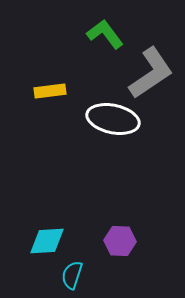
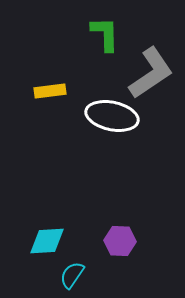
green L-shape: rotated 36 degrees clockwise
white ellipse: moved 1 px left, 3 px up
cyan semicircle: rotated 16 degrees clockwise
